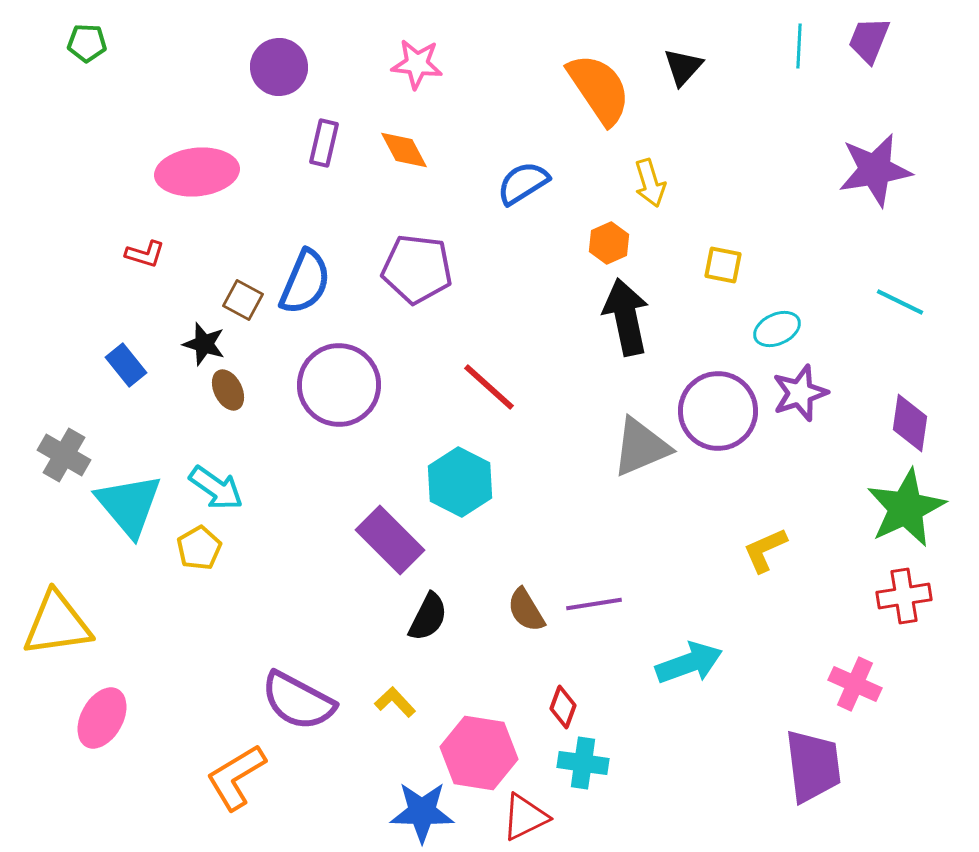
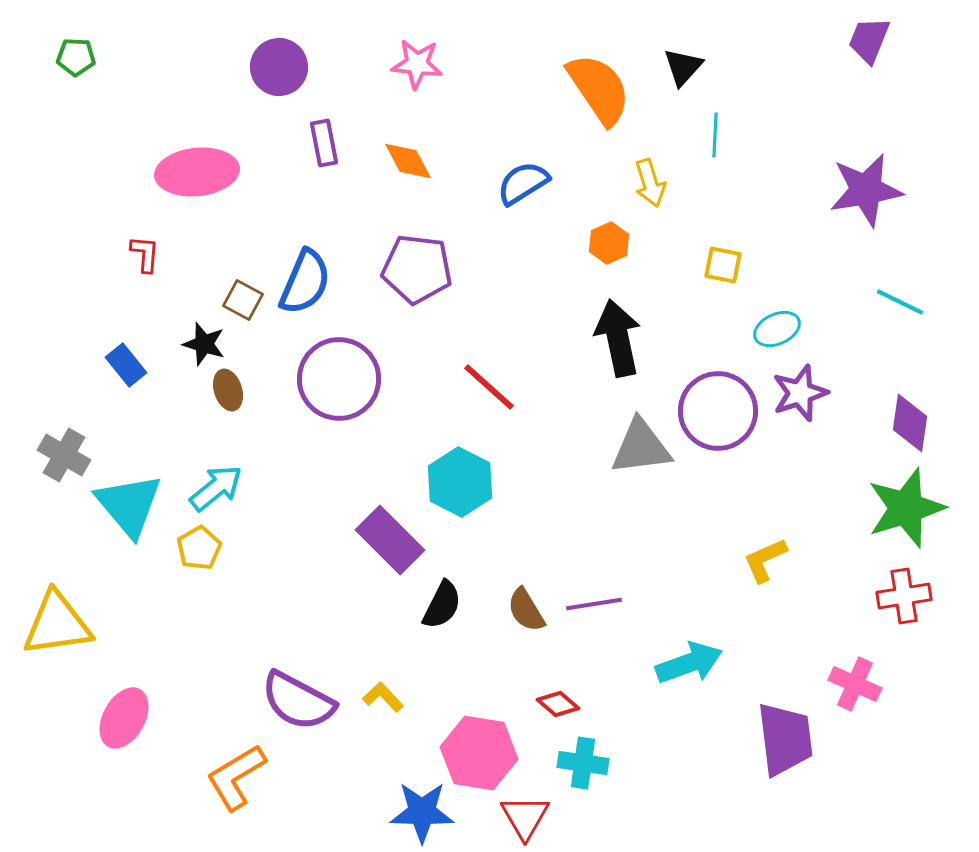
green pentagon at (87, 43): moved 11 px left, 14 px down
cyan line at (799, 46): moved 84 px left, 89 px down
purple rectangle at (324, 143): rotated 24 degrees counterclockwise
orange diamond at (404, 150): moved 4 px right, 11 px down
purple star at (875, 170): moved 9 px left, 20 px down
red L-shape at (145, 254): rotated 102 degrees counterclockwise
black arrow at (626, 317): moved 8 px left, 21 px down
purple circle at (339, 385): moved 6 px up
brown ellipse at (228, 390): rotated 9 degrees clockwise
gray triangle at (641, 447): rotated 16 degrees clockwise
cyan arrow at (216, 488): rotated 74 degrees counterclockwise
green star at (906, 508): rotated 8 degrees clockwise
yellow L-shape at (765, 550): moved 10 px down
black semicircle at (428, 617): moved 14 px right, 12 px up
yellow L-shape at (395, 702): moved 12 px left, 5 px up
red diamond at (563, 707): moved 5 px left, 3 px up; rotated 69 degrees counterclockwise
pink ellipse at (102, 718): moved 22 px right
purple trapezoid at (813, 766): moved 28 px left, 27 px up
red triangle at (525, 817): rotated 34 degrees counterclockwise
